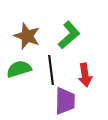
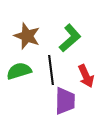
green L-shape: moved 1 px right, 3 px down
green semicircle: moved 2 px down
red arrow: moved 1 px right, 1 px down; rotated 15 degrees counterclockwise
